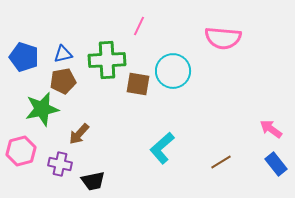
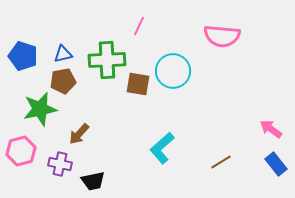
pink semicircle: moved 1 px left, 2 px up
blue pentagon: moved 1 px left, 1 px up
green star: moved 2 px left
